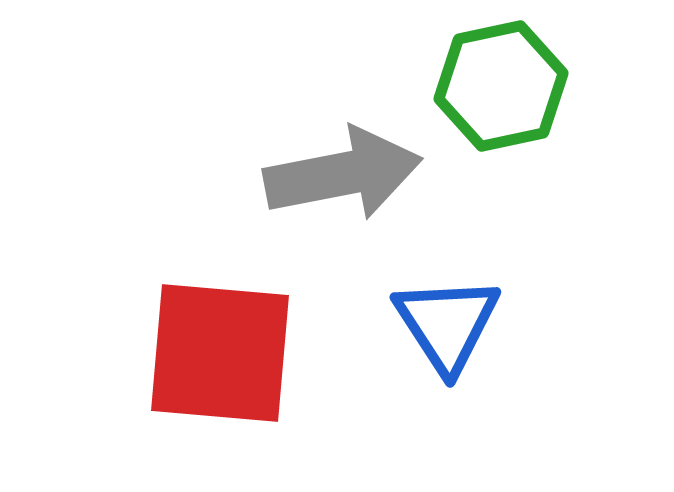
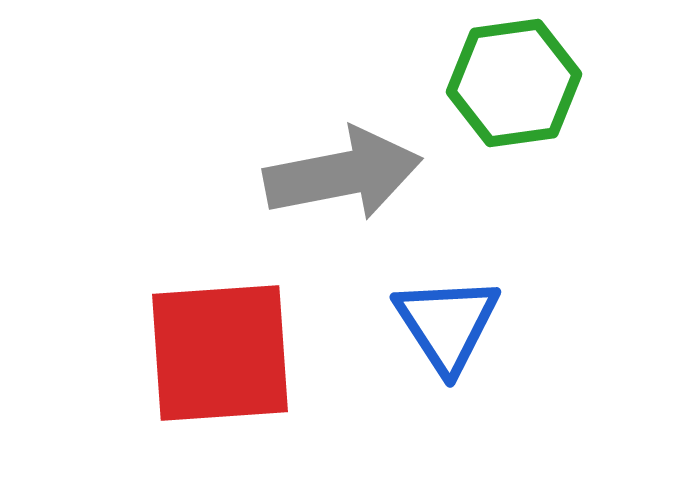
green hexagon: moved 13 px right, 3 px up; rotated 4 degrees clockwise
red square: rotated 9 degrees counterclockwise
